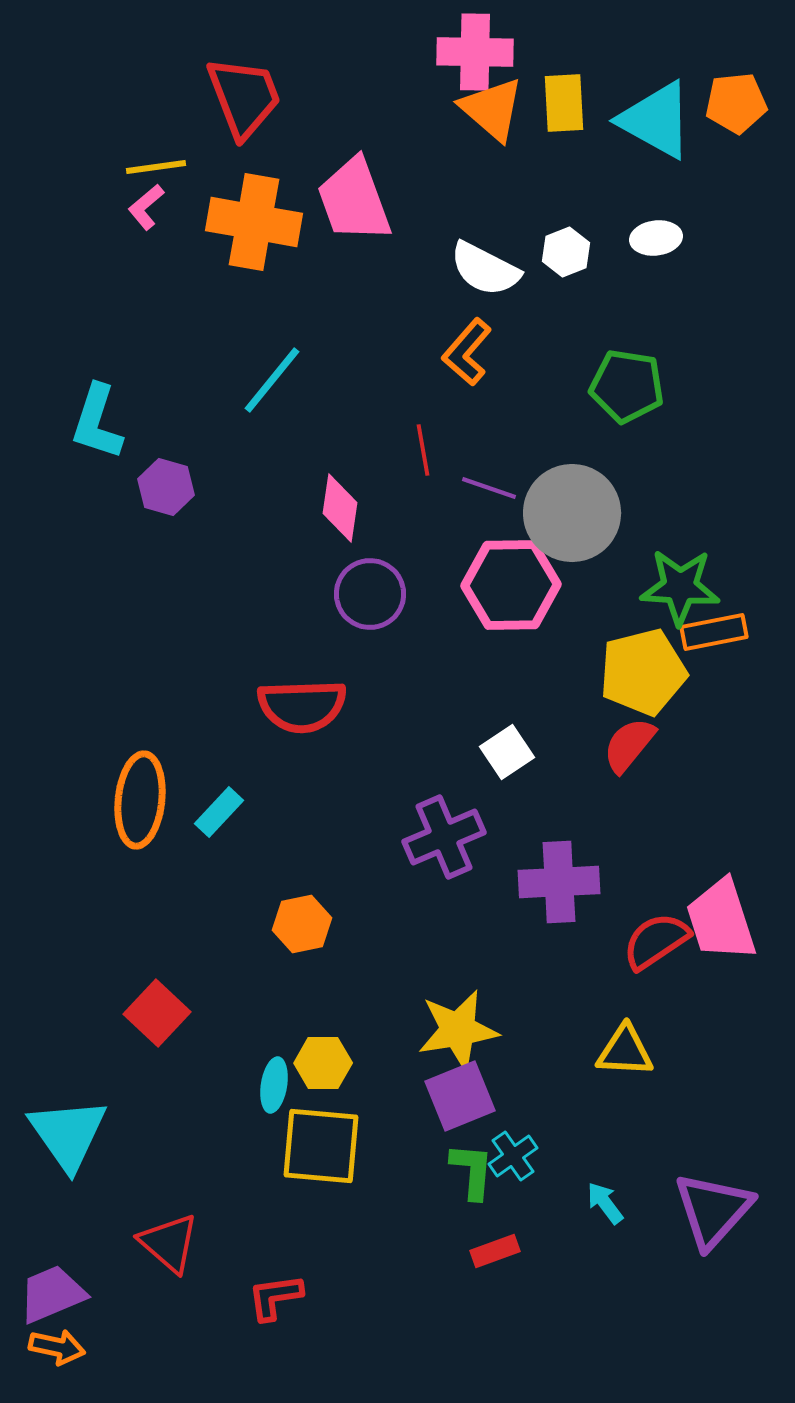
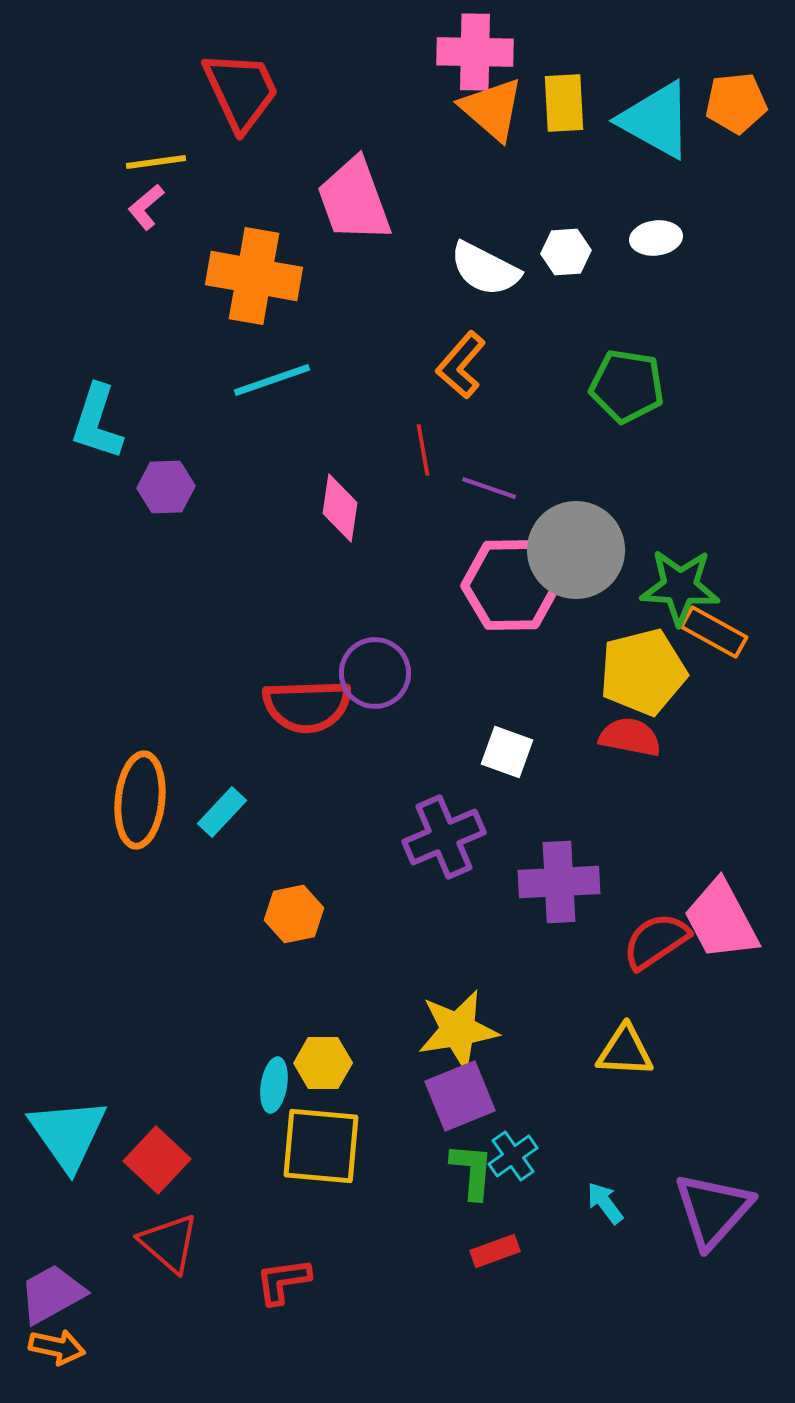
red trapezoid at (244, 97): moved 3 px left, 6 px up; rotated 4 degrees counterclockwise
yellow line at (156, 167): moved 5 px up
orange cross at (254, 222): moved 54 px down
white hexagon at (566, 252): rotated 18 degrees clockwise
orange L-shape at (467, 352): moved 6 px left, 13 px down
cyan line at (272, 380): rotated 32 degrees clockwise
purple hexagon at (166, 487): rotated 18 degrees counterclockwise
gray circle at (572, 513): moved 4 px right, 37 px down
purple circle at (370, 594): moved 5 px right, 79 px down
orange rectangle at (714, 632): rotated 40 degrees clockwise
red semicircle at (302, 706): moved 5 px right
red semicircle at (629, 745): moved 1 px right, 8 px up; rotated 62 degrees clockwise
white square at (507, 752): rotated 36 degrees counterclockwise
cyan rectangle at (219, 812): moved 3 px right
pink trapezoid at (721, 920): rotated 10 degrees counterclockwise
orange hexagon at (302, 924): moved 8 px left, 10 px up
red square at (157, 1013): moved 147 px down
purple trapezoid at (52, 1294): rotated 6 degrees counterclockwise
red L-shape at (275, 1297): moved 8 px right, 16 px up
